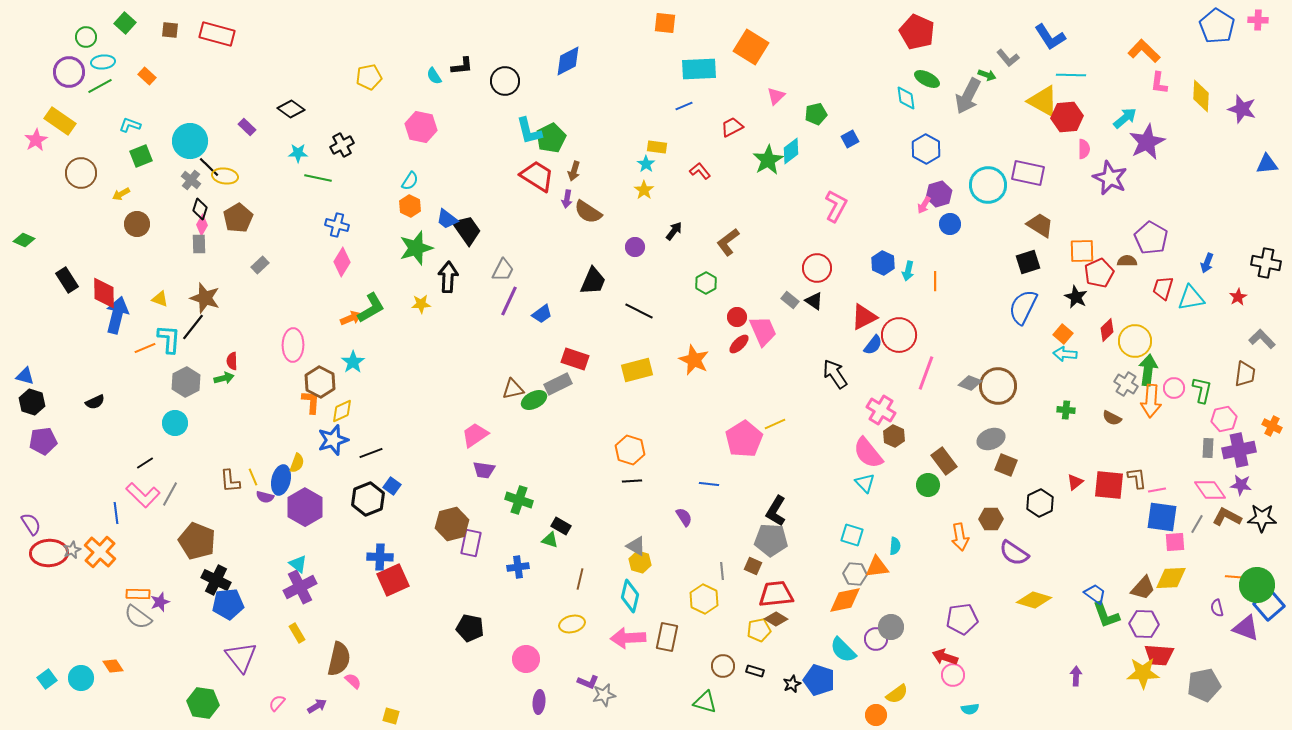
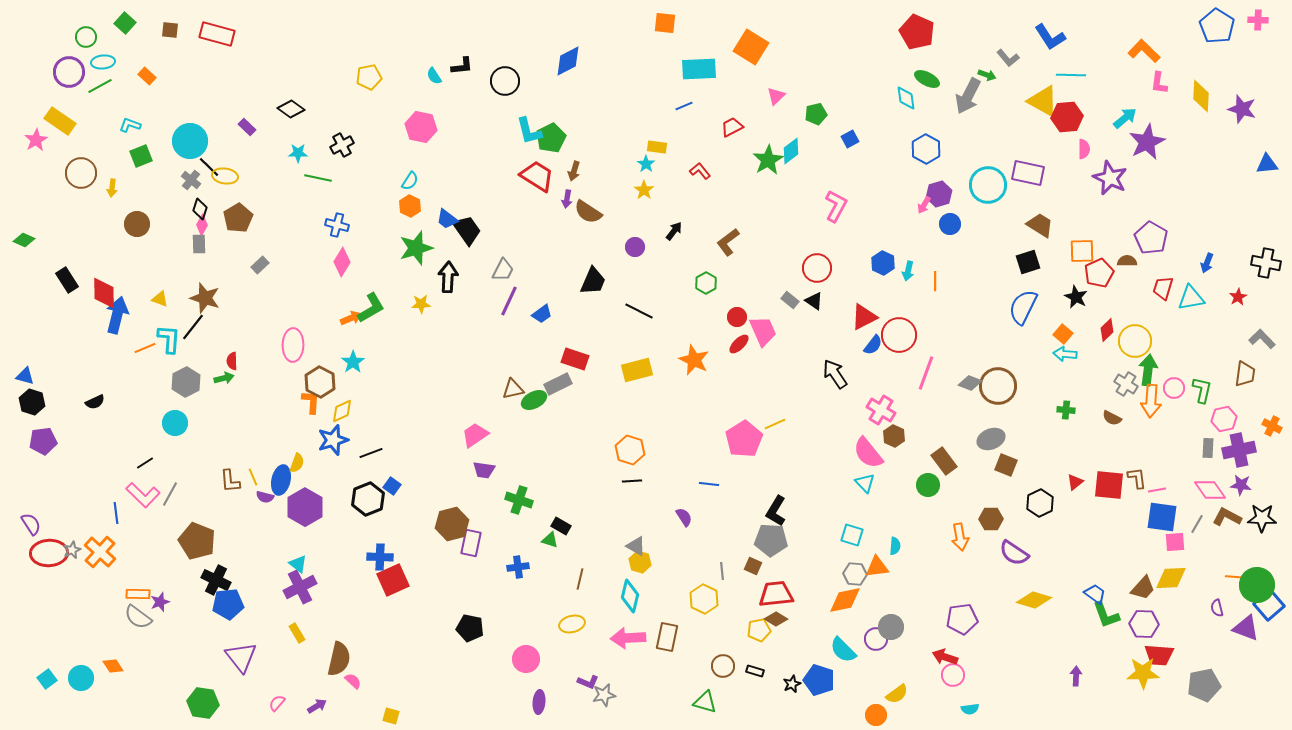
yellow arrow at (121, 194): moved 9 px left, 6 px up; rotated 54 degrees counterclockwise
